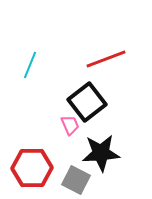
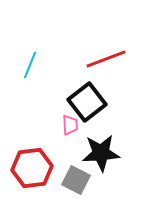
pink trapezoid: rotated 20 degrees clockwise
red hexagon: rotated 6 degrees counterclockwise
